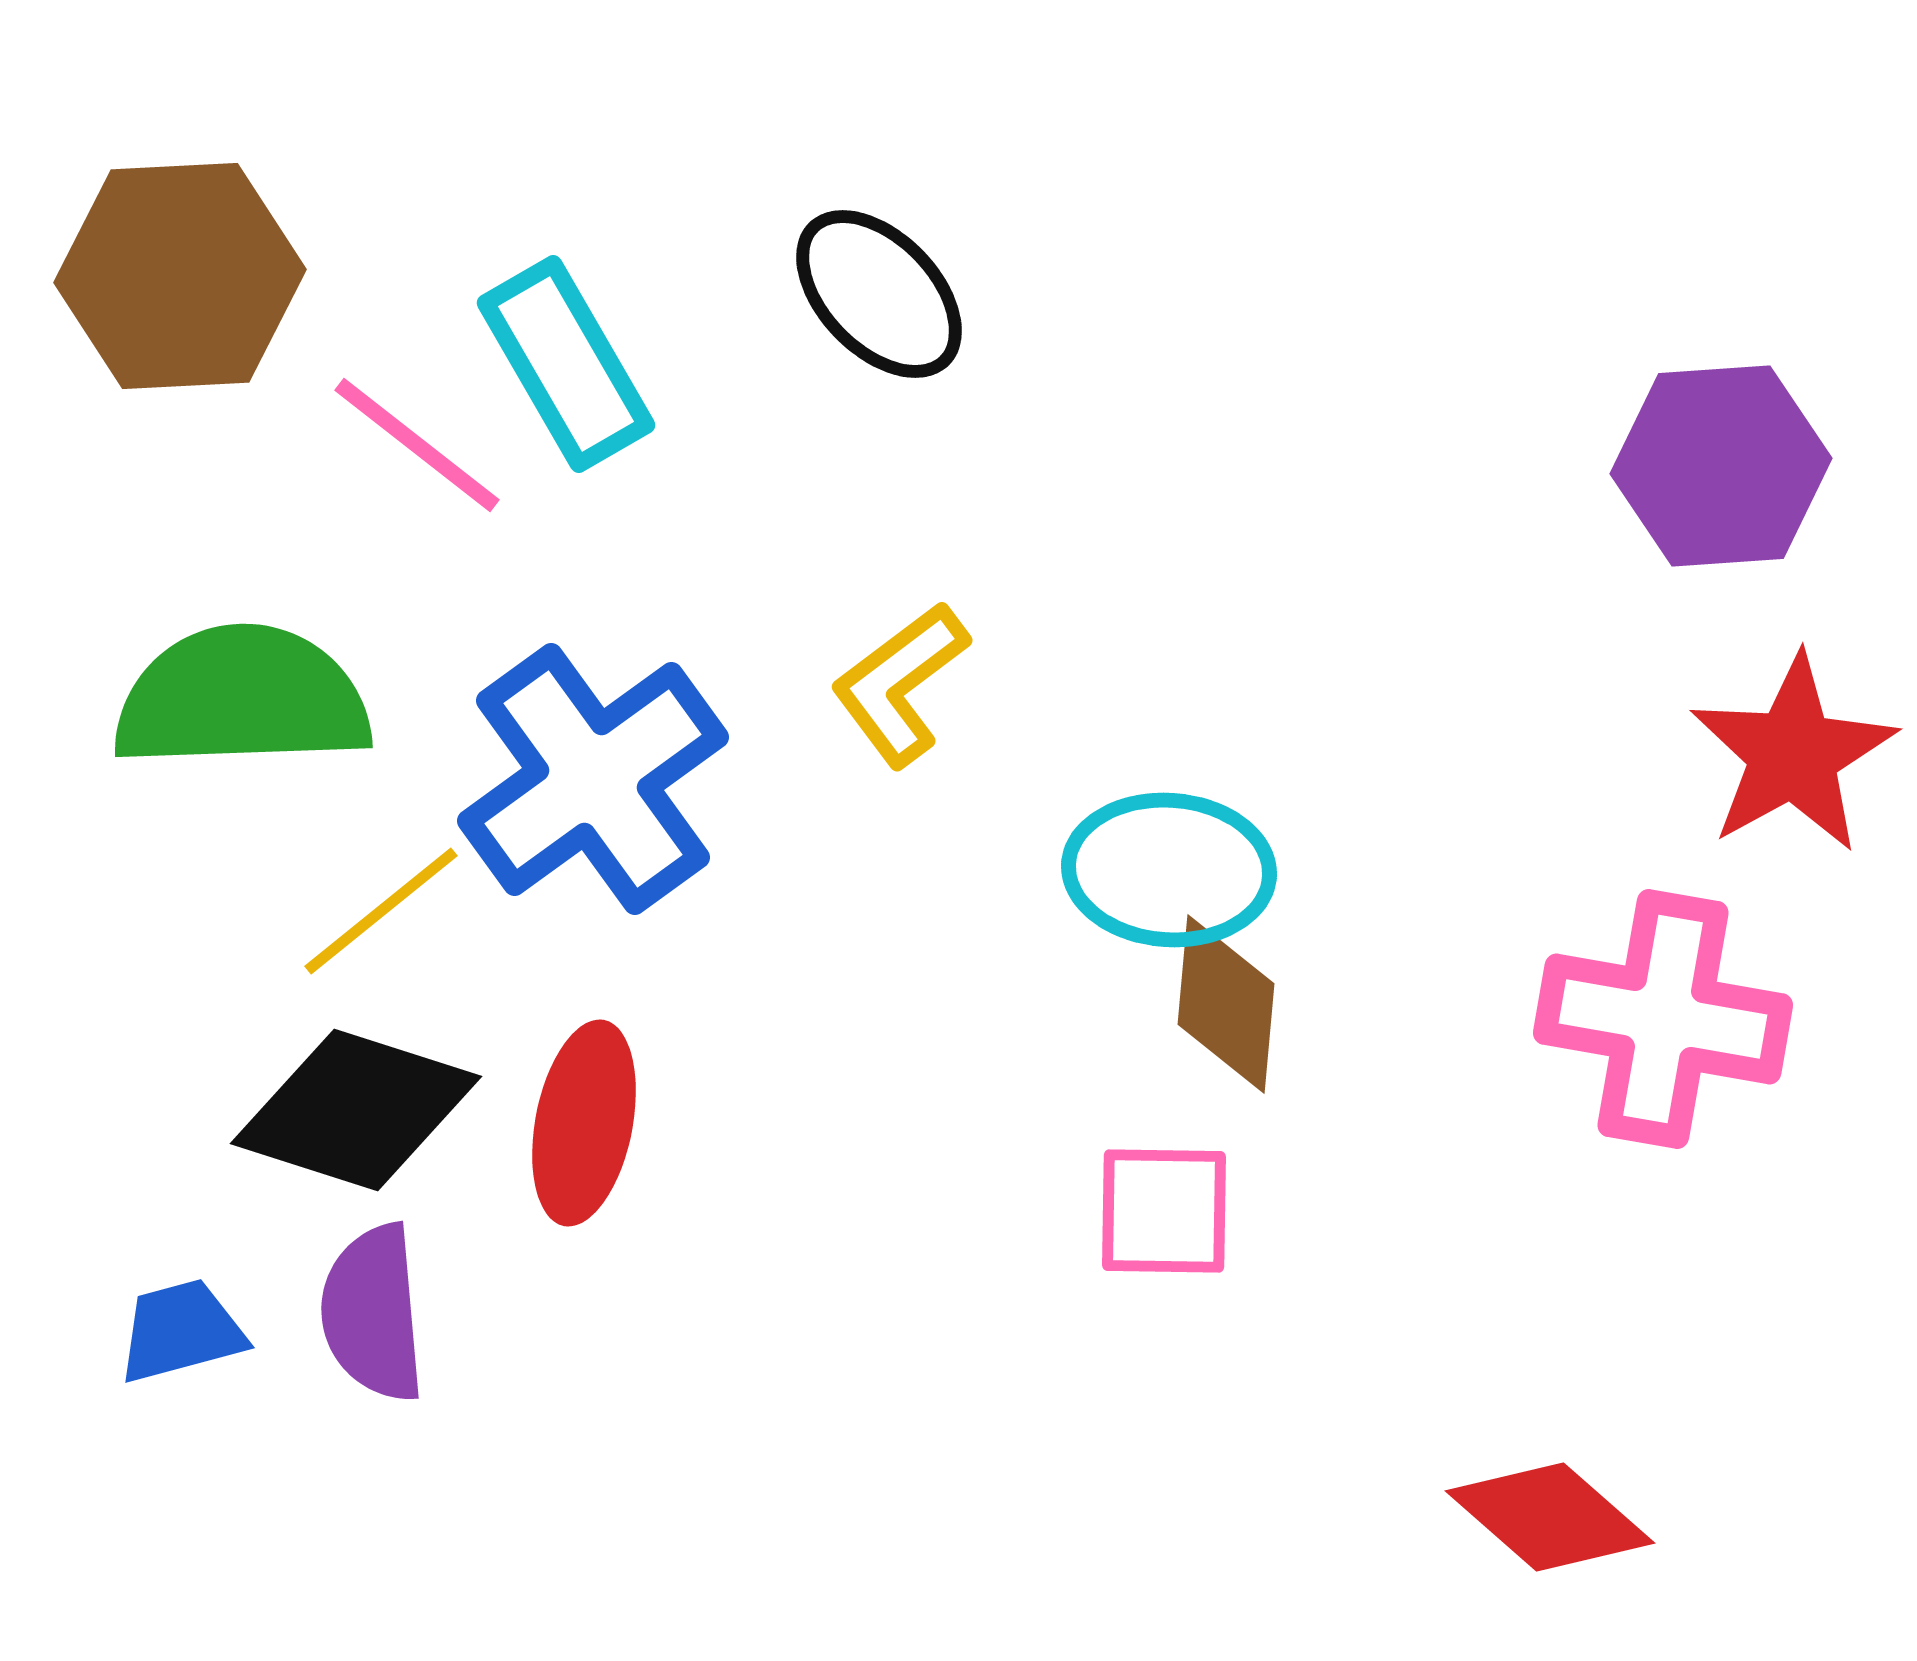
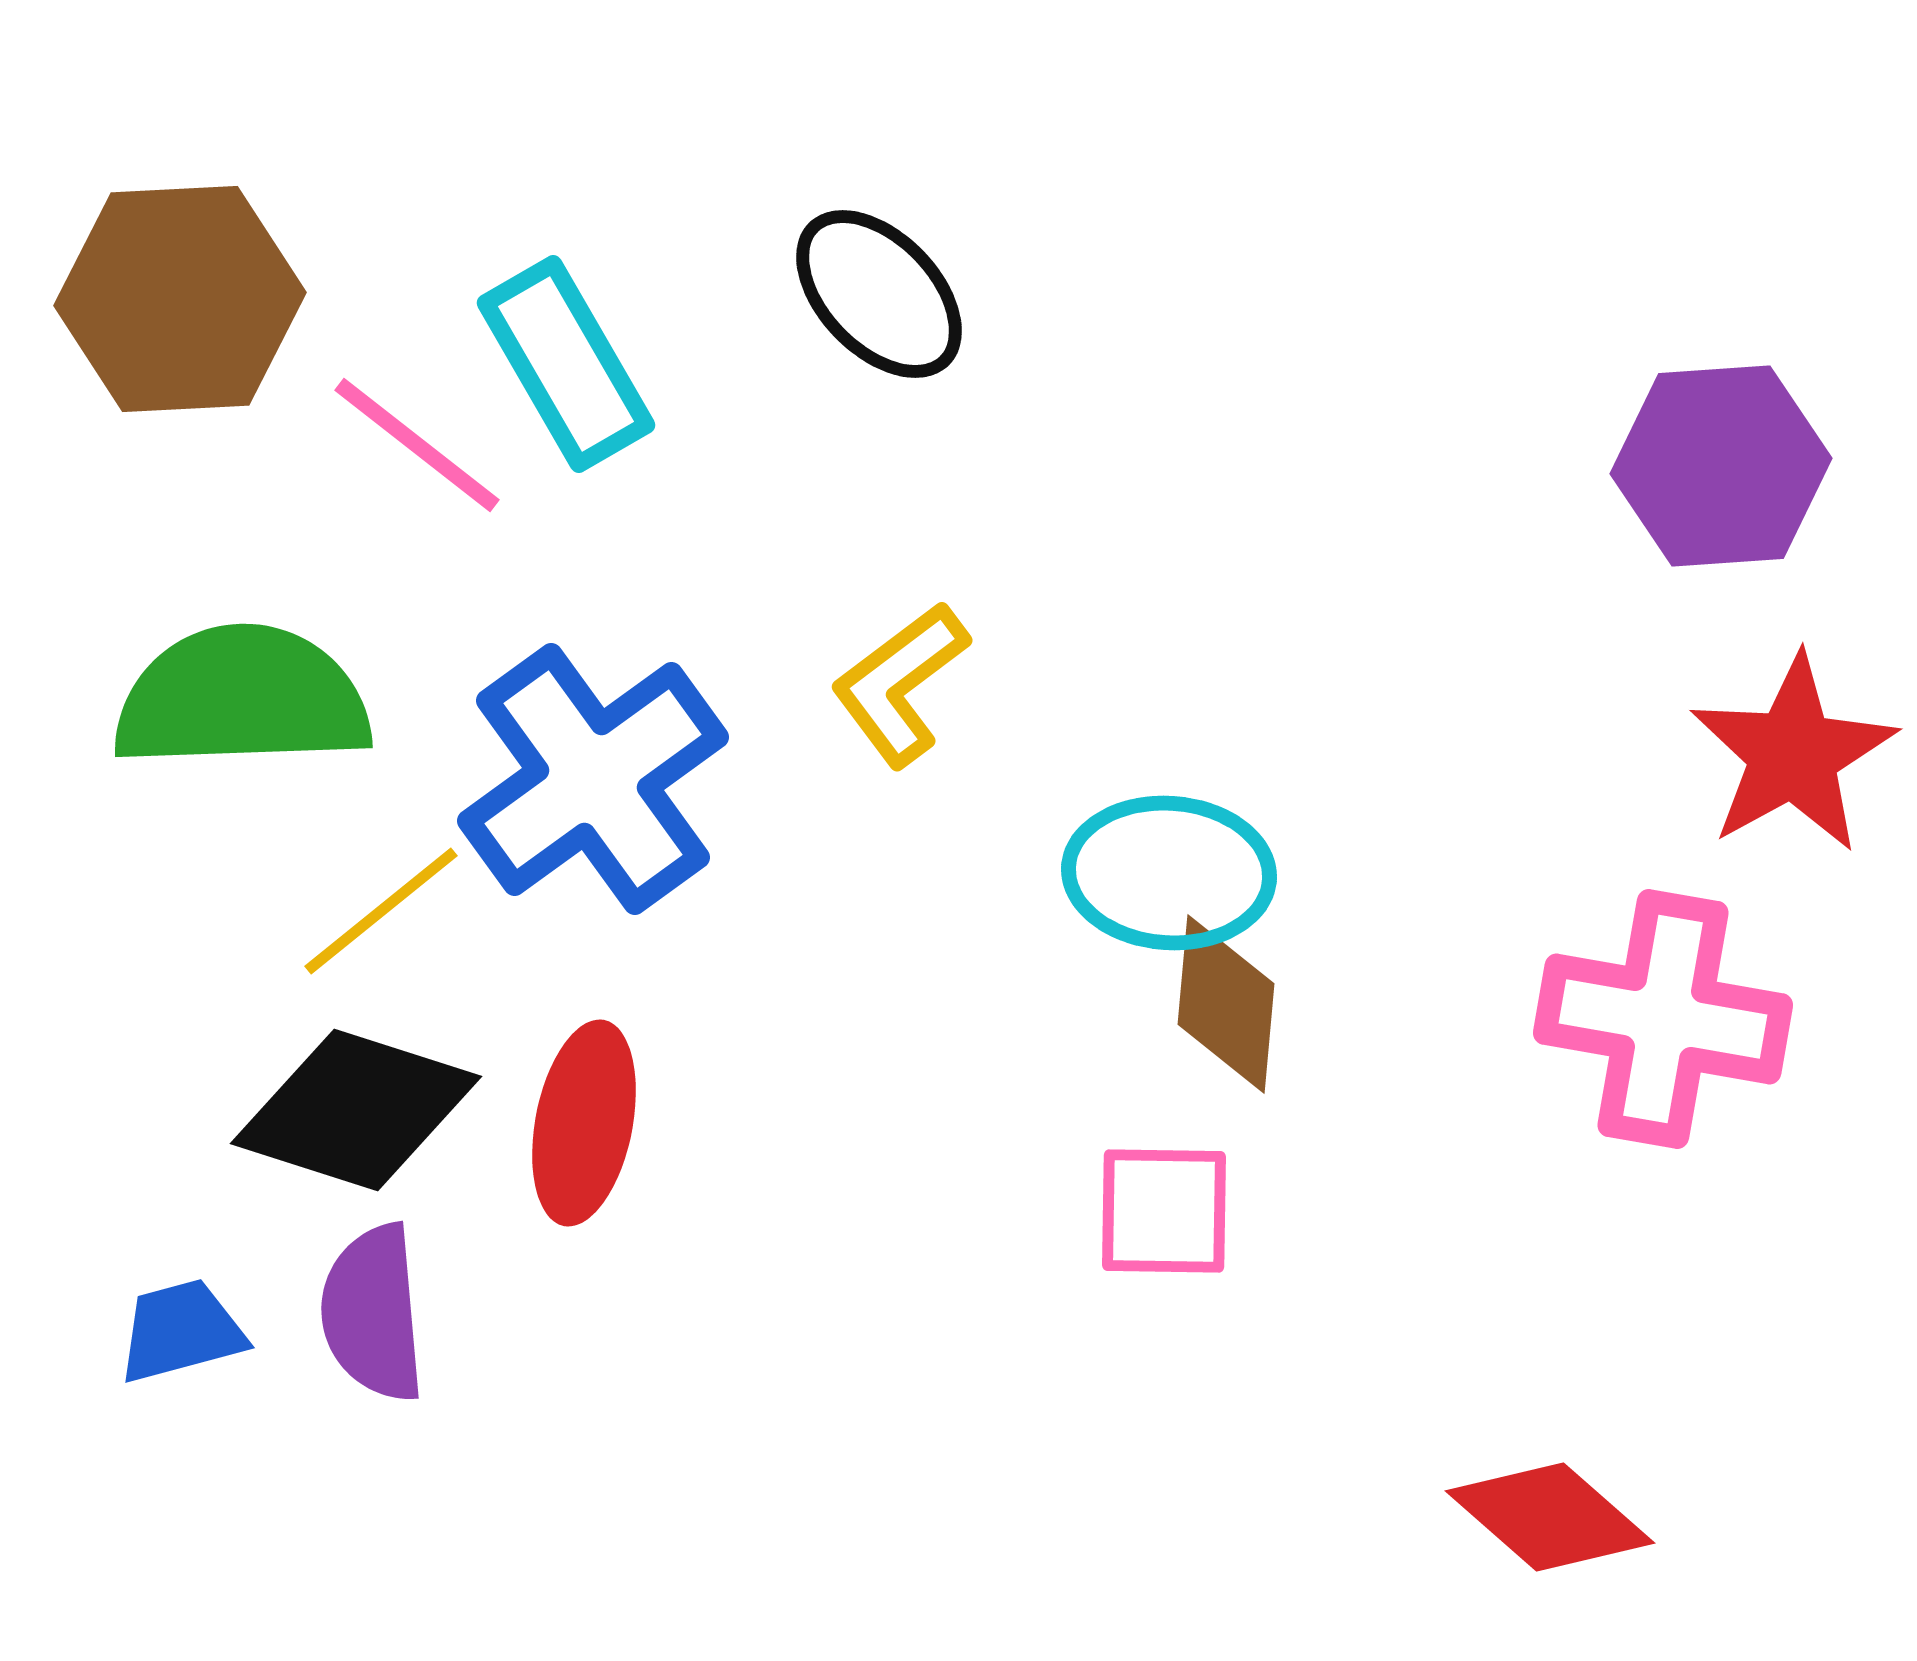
brown hexagon: moved 23 px down
cyan ellipse: moved 3 px down
